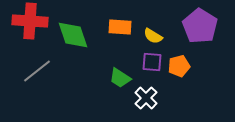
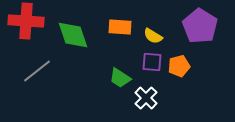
red cross: moved 4 px left
